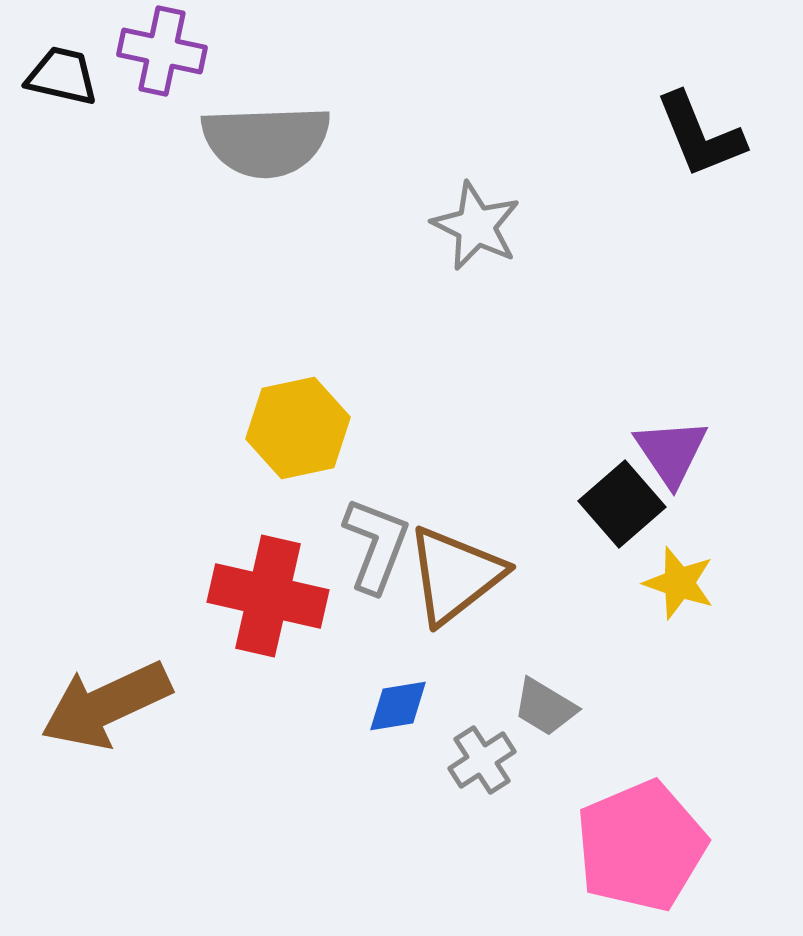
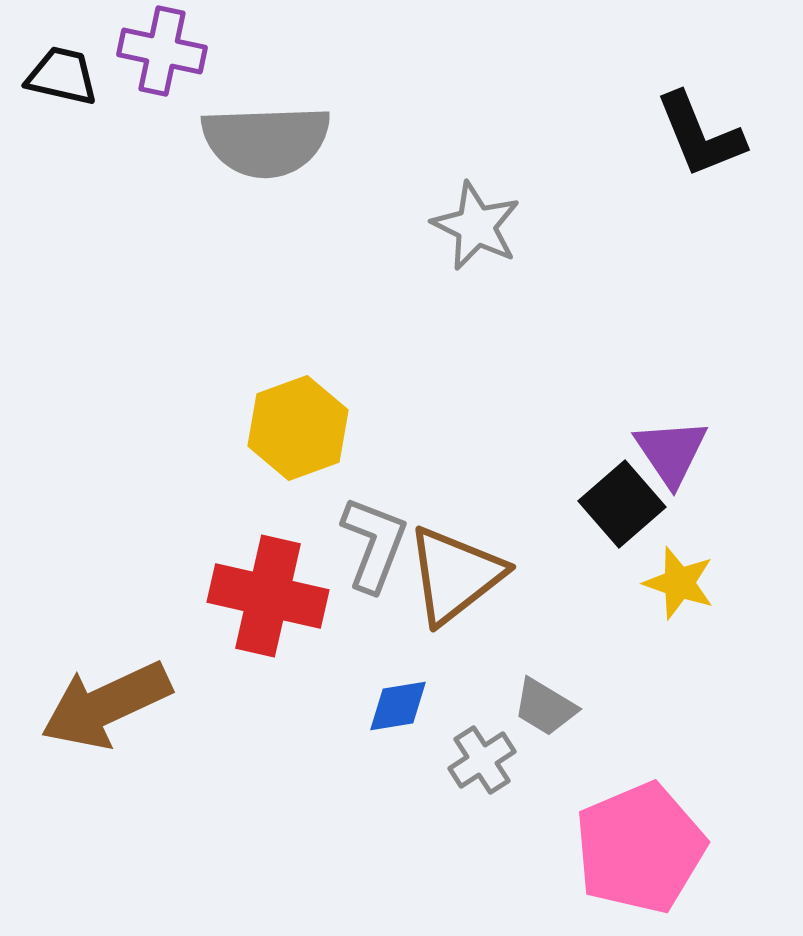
yellow hexagon: rotated 8 degrees counterclockwise
gray L-shape: moved 2 px left, 1 px up
pink pentagon: moved 1 px left, 2 px down
